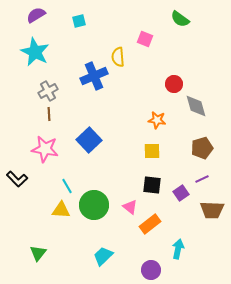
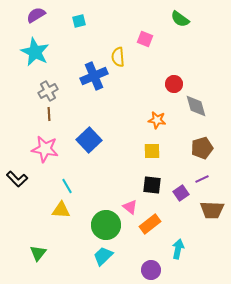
green circle: moved 12 px right, 20 px down
